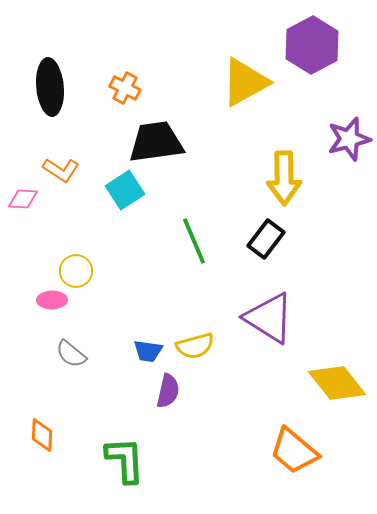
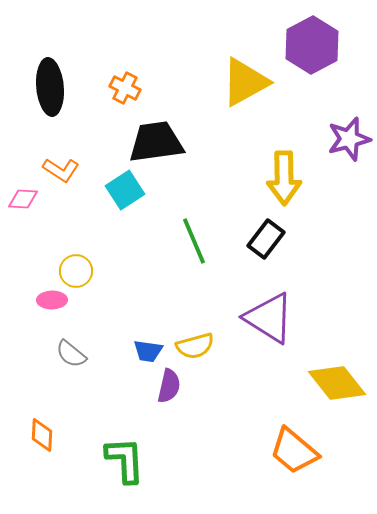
purple semicircle: moved 1 px right, 5 px up
